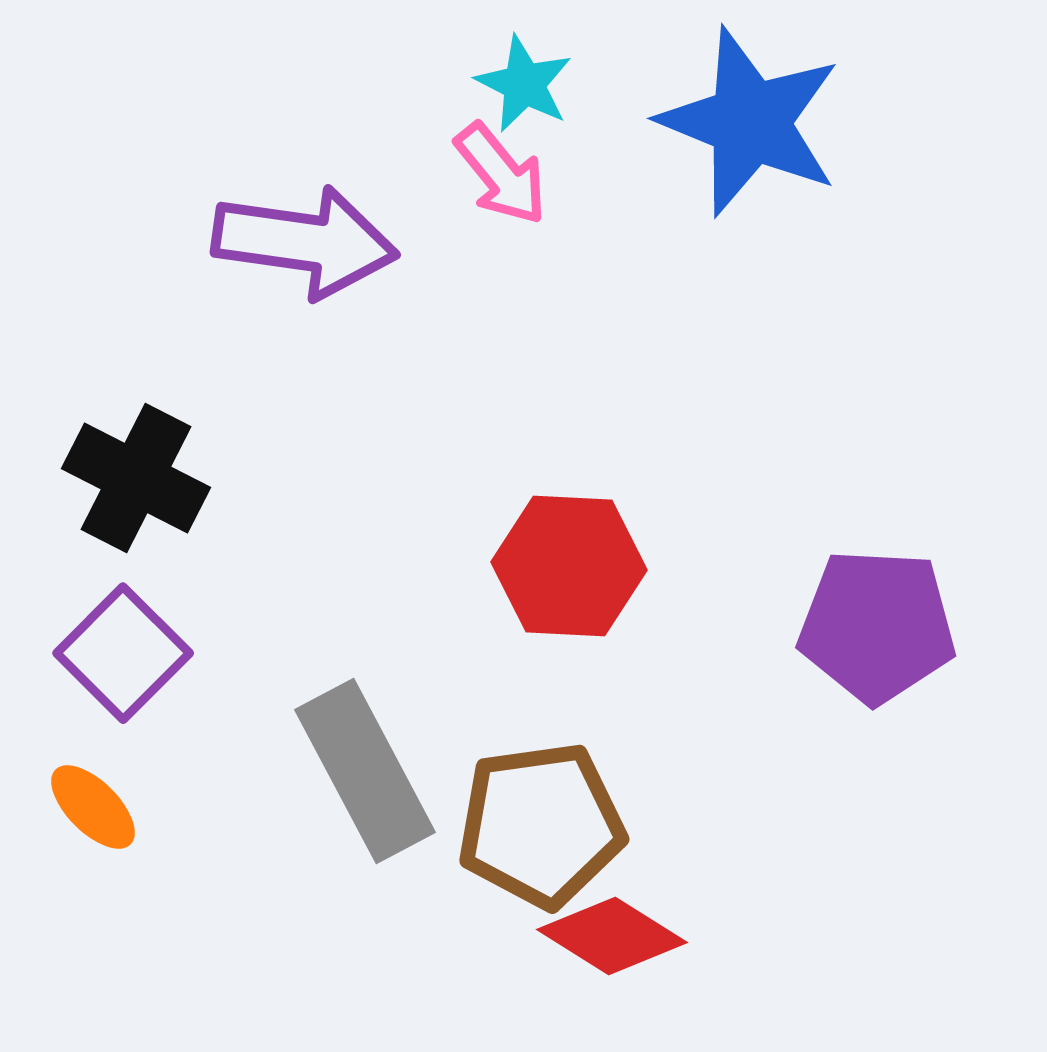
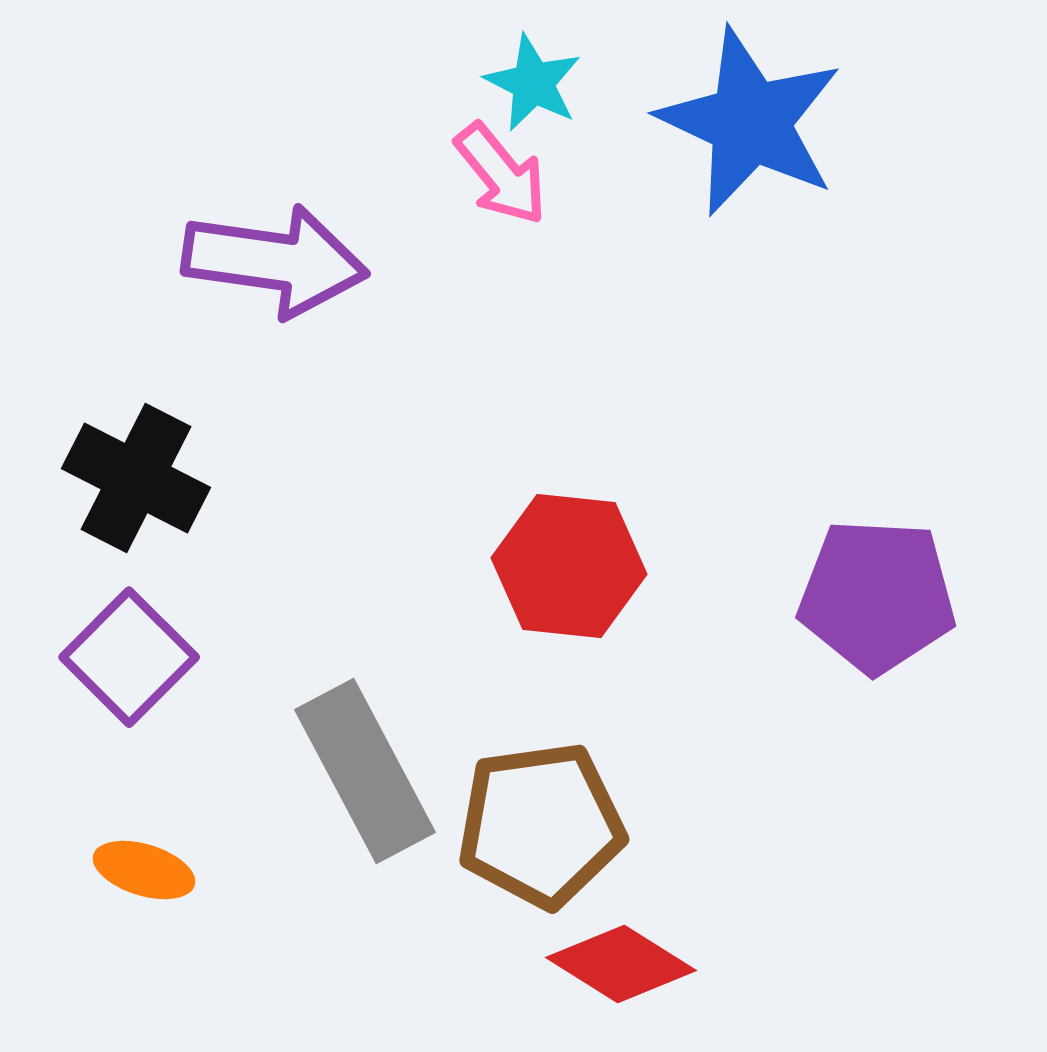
cyan star: moved 9 px right, 1 px up
blue star: rotated 3 degrees clockwise
purple arrow: moved 30 px left, 19 px down
red hexagon: rotated 3 degrees clockwise
purple pentagon: moved 30 px up
purple square: moved 6 px right, 4 px down
orange ellipse: moved 51 px right, 63 px down; rotated 28 degrees counterclockwise
red diamond: moved 9 px right, 28 px down
